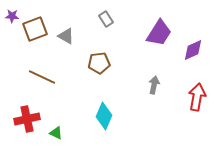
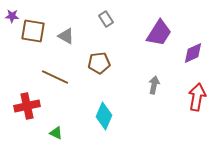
brown square: moved 2 px left, 2 px down; rotated 30 degrees clockwise
purple diamond: moved 3 px down
brown line: moved 13 px right
red cross: moved 13 px up
